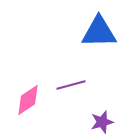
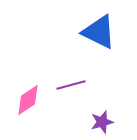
blue triangle: rotated 27 degrees clockwise
